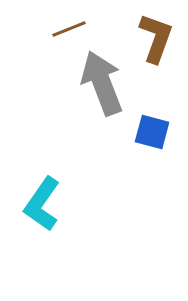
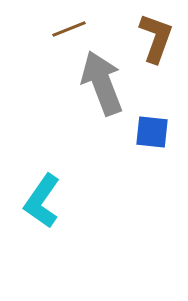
blue square: rotated 9 degrees counterclockwise
cyan L-shape: moved 3 px up
